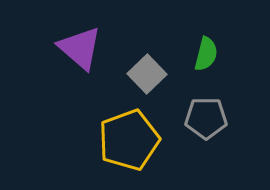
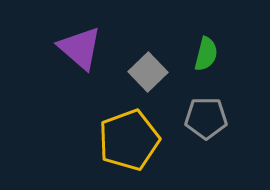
gray square: moved 1 px right, 2 px up
